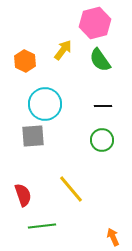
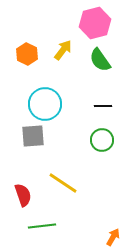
orange hexagon: moved 2 px right, 7 px up
yellow line: moved 8 px left, 6 px up; rotated 16 degrees counterclockwise
orange arrow: rotated 54 degrees clockwise
